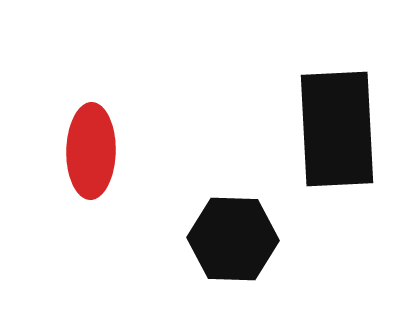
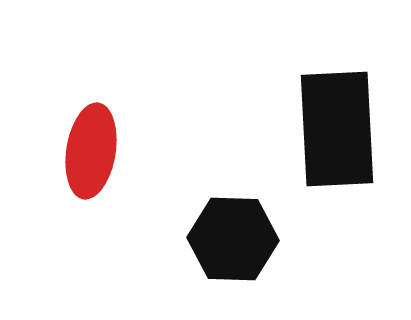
red ellipse: rotated 8 degrees clockwise
